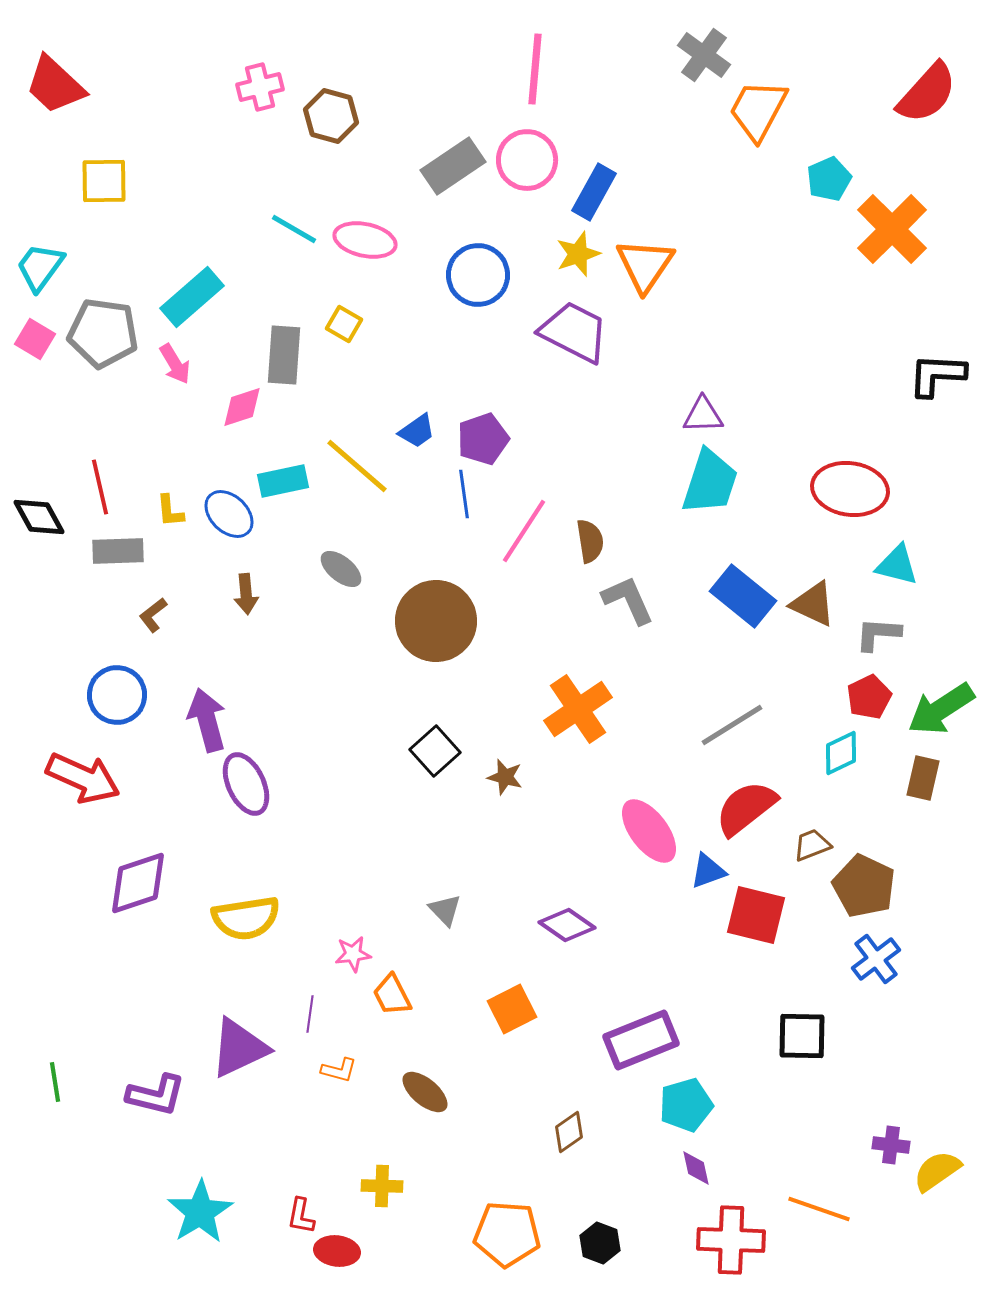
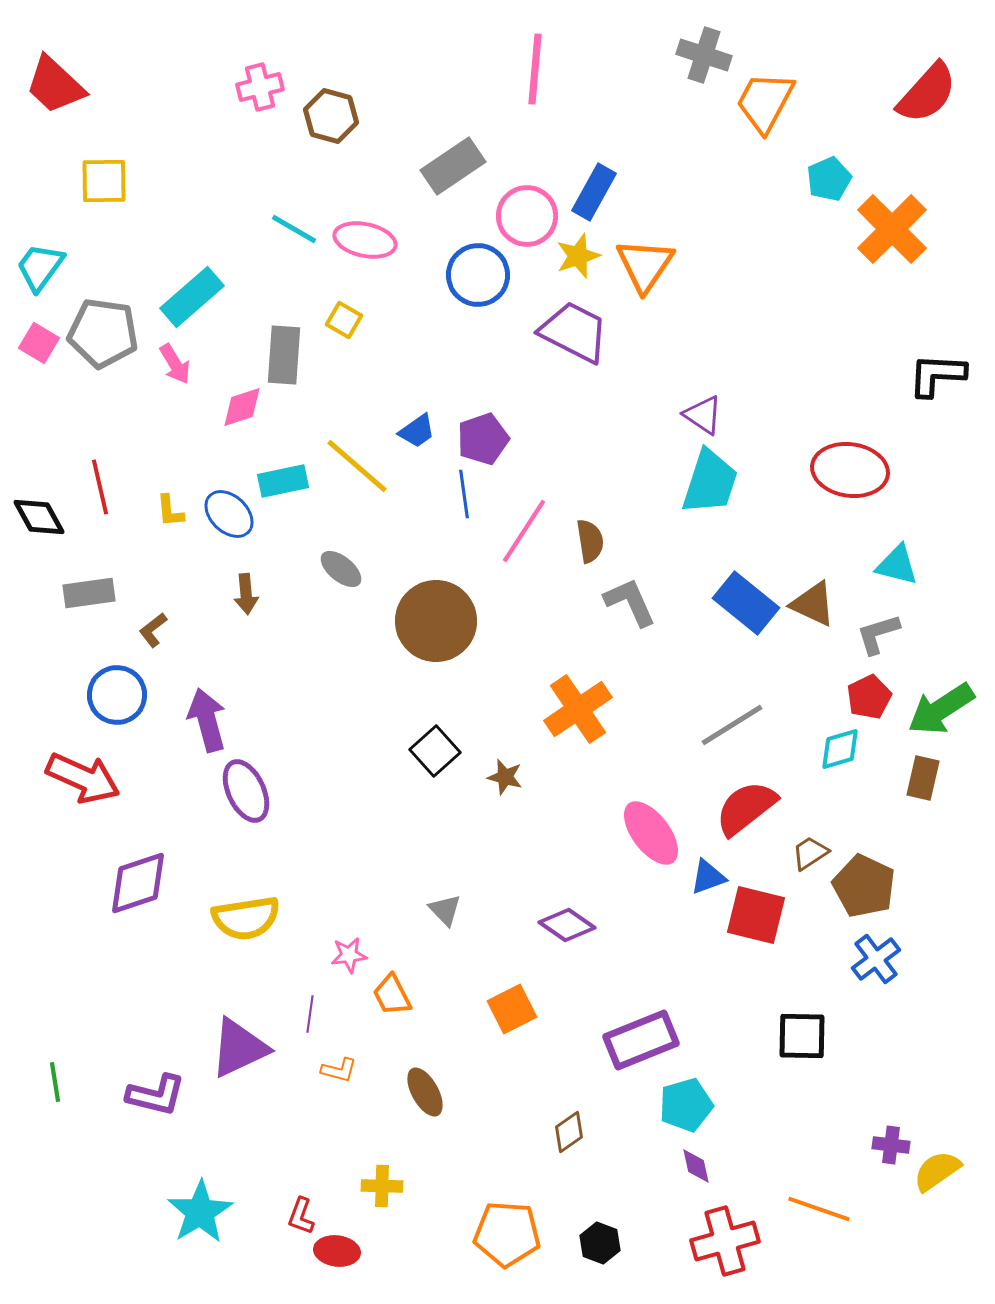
gray cross at (704, 55): rotated 18 degrees counterclockwise
orange trapezoid at (758, 110): moved 7 px right, 8 px up
pink circle at (527, 160): moved 56 px down
yellow star at (578, 254): moved 2 px down
yellow square at (344, 324): moved 4 px up
pink square at (35, 339): moved 4 px right, 4 px down
purple triangle at (703, 415): rotated 36 degrees clockwise
red ellipse at (850, 489): moved 19 px up
gray rectangle at (118, 551): moved 29 px left, 42 px down; rotated 6 degrees counterclockwise
blue rectangle at (743, 596): moved 3 px right, 7 px down
gray L-shape at (628, 600): moved 2 px right, 2 px down
brown L-shape at (153, 615): moved 15 px down
gray L-shape at (878, 634): rotated 21 degrees counterclockwise
cyan diamond at (841, 753): moved 1 px left, 4 px up; rotated 9 degrees clockwise
purple ellipse at (246, 784): moved 7 px down
pink ellipse at (649, 831): moved 2 px right, 2 px down
brown trapezoid at (812, 845): moved 2 px left, 8 px down; rotated 12 degrees counterclockwise
blue triangle at (708, 871): moved 6 px down
pink star at (353, 954): moved 4 px left, 1 px down
brown ellipse at (425, 1092): rotated 21 degrees clockwise
purple diamond at (696, 1168): moved 2 px up
red L-shape at (301, 1216): rotated 9 degrees clockwise
red cross at (731, 1240): moved 6 px left, 1 px down; rotated 18 degrees counterclockwise
